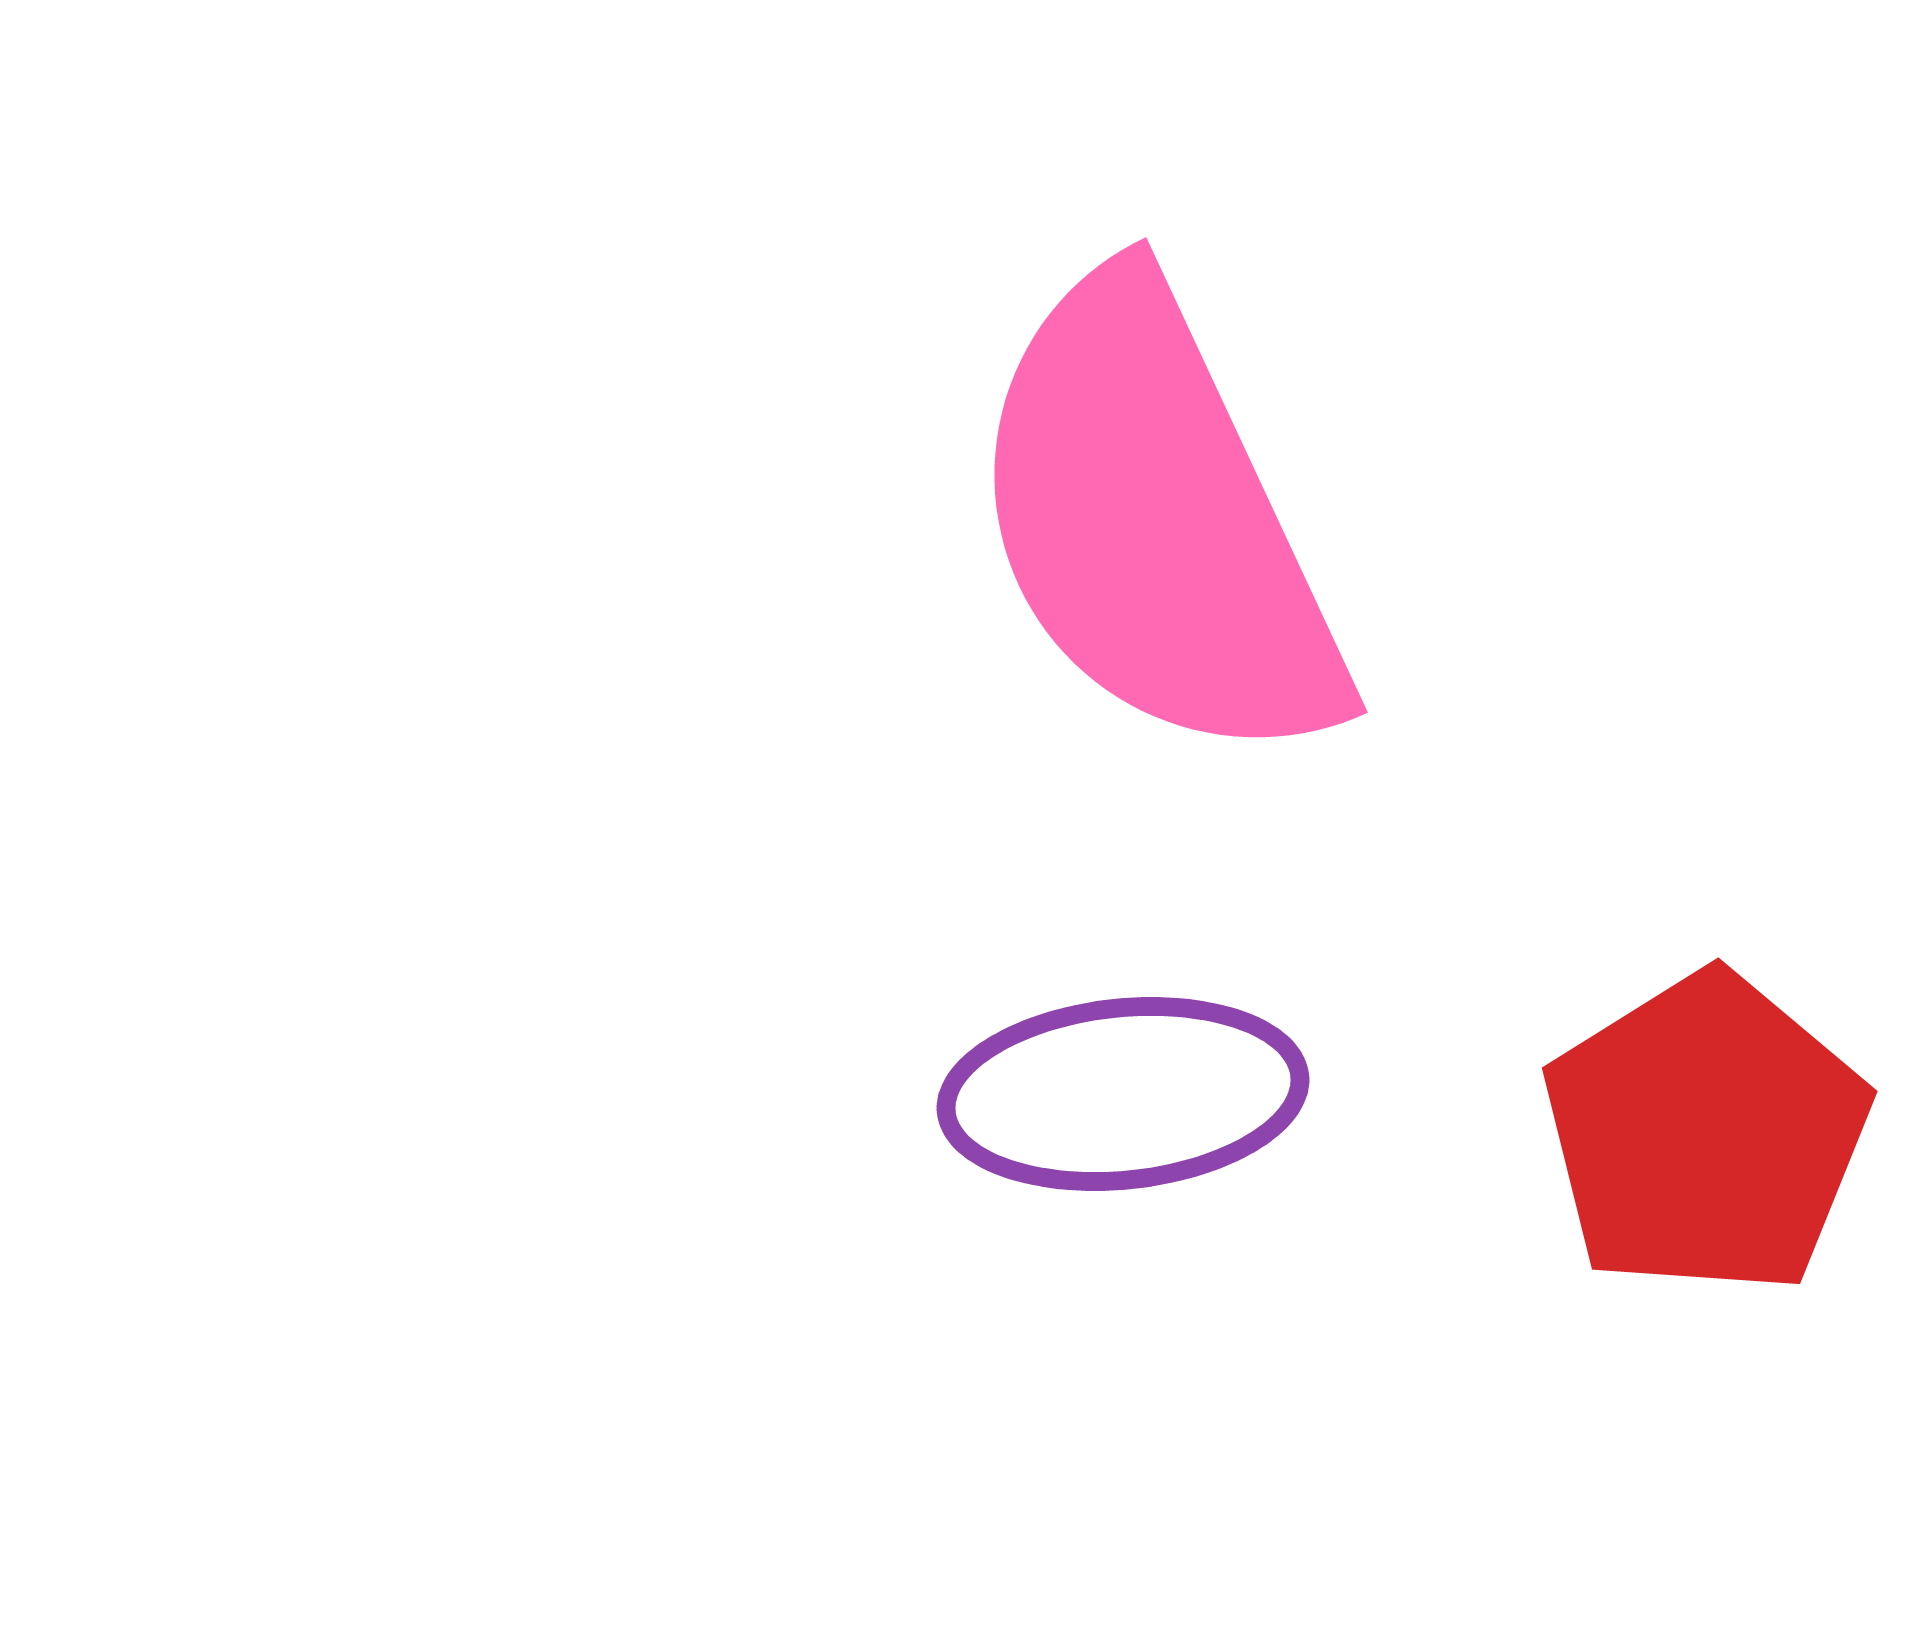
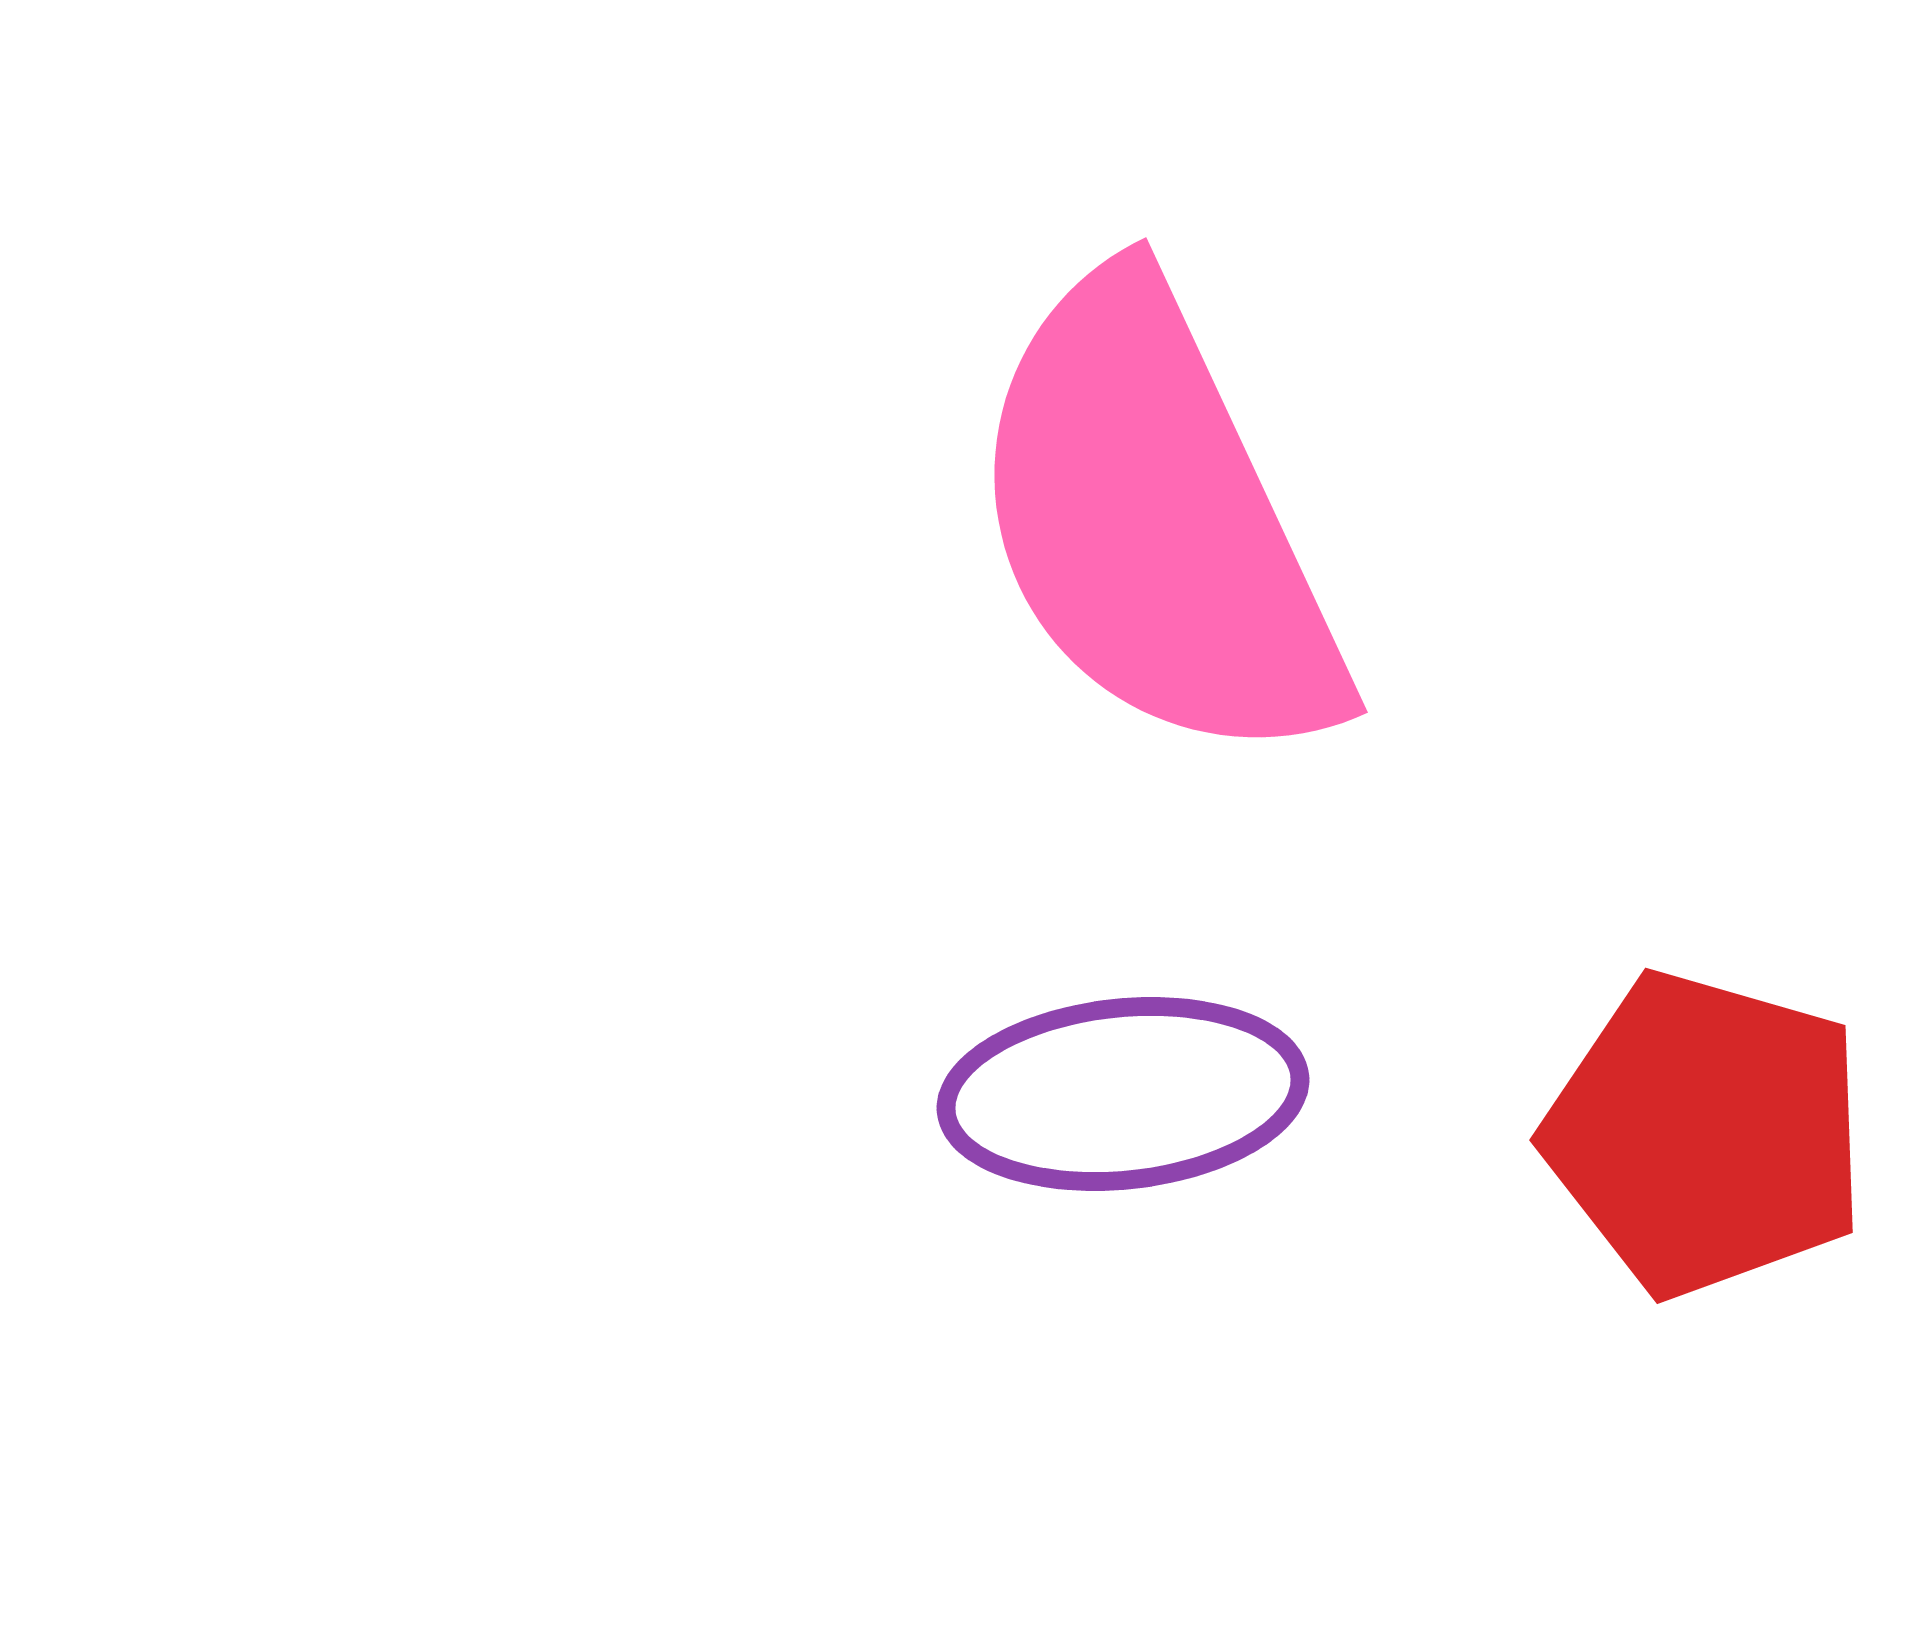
red pentagon: rotated 24 degrees counterclockwise
